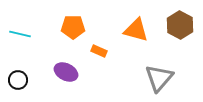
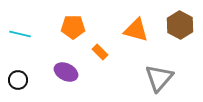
orange rectangle: moved 1 px right, 1 px down; rotated 21 degrees clockwise
